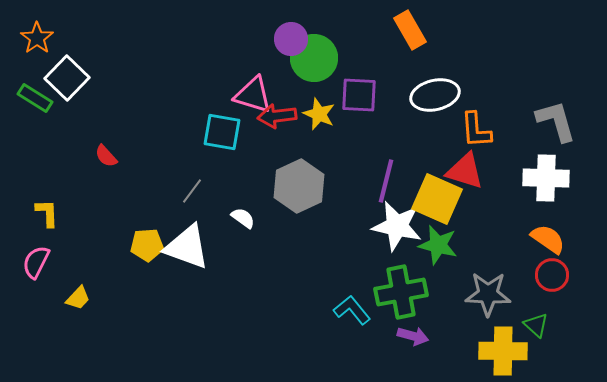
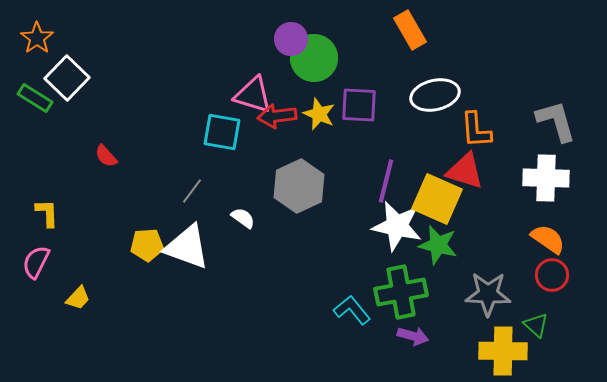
purple square: moved 10 px down
